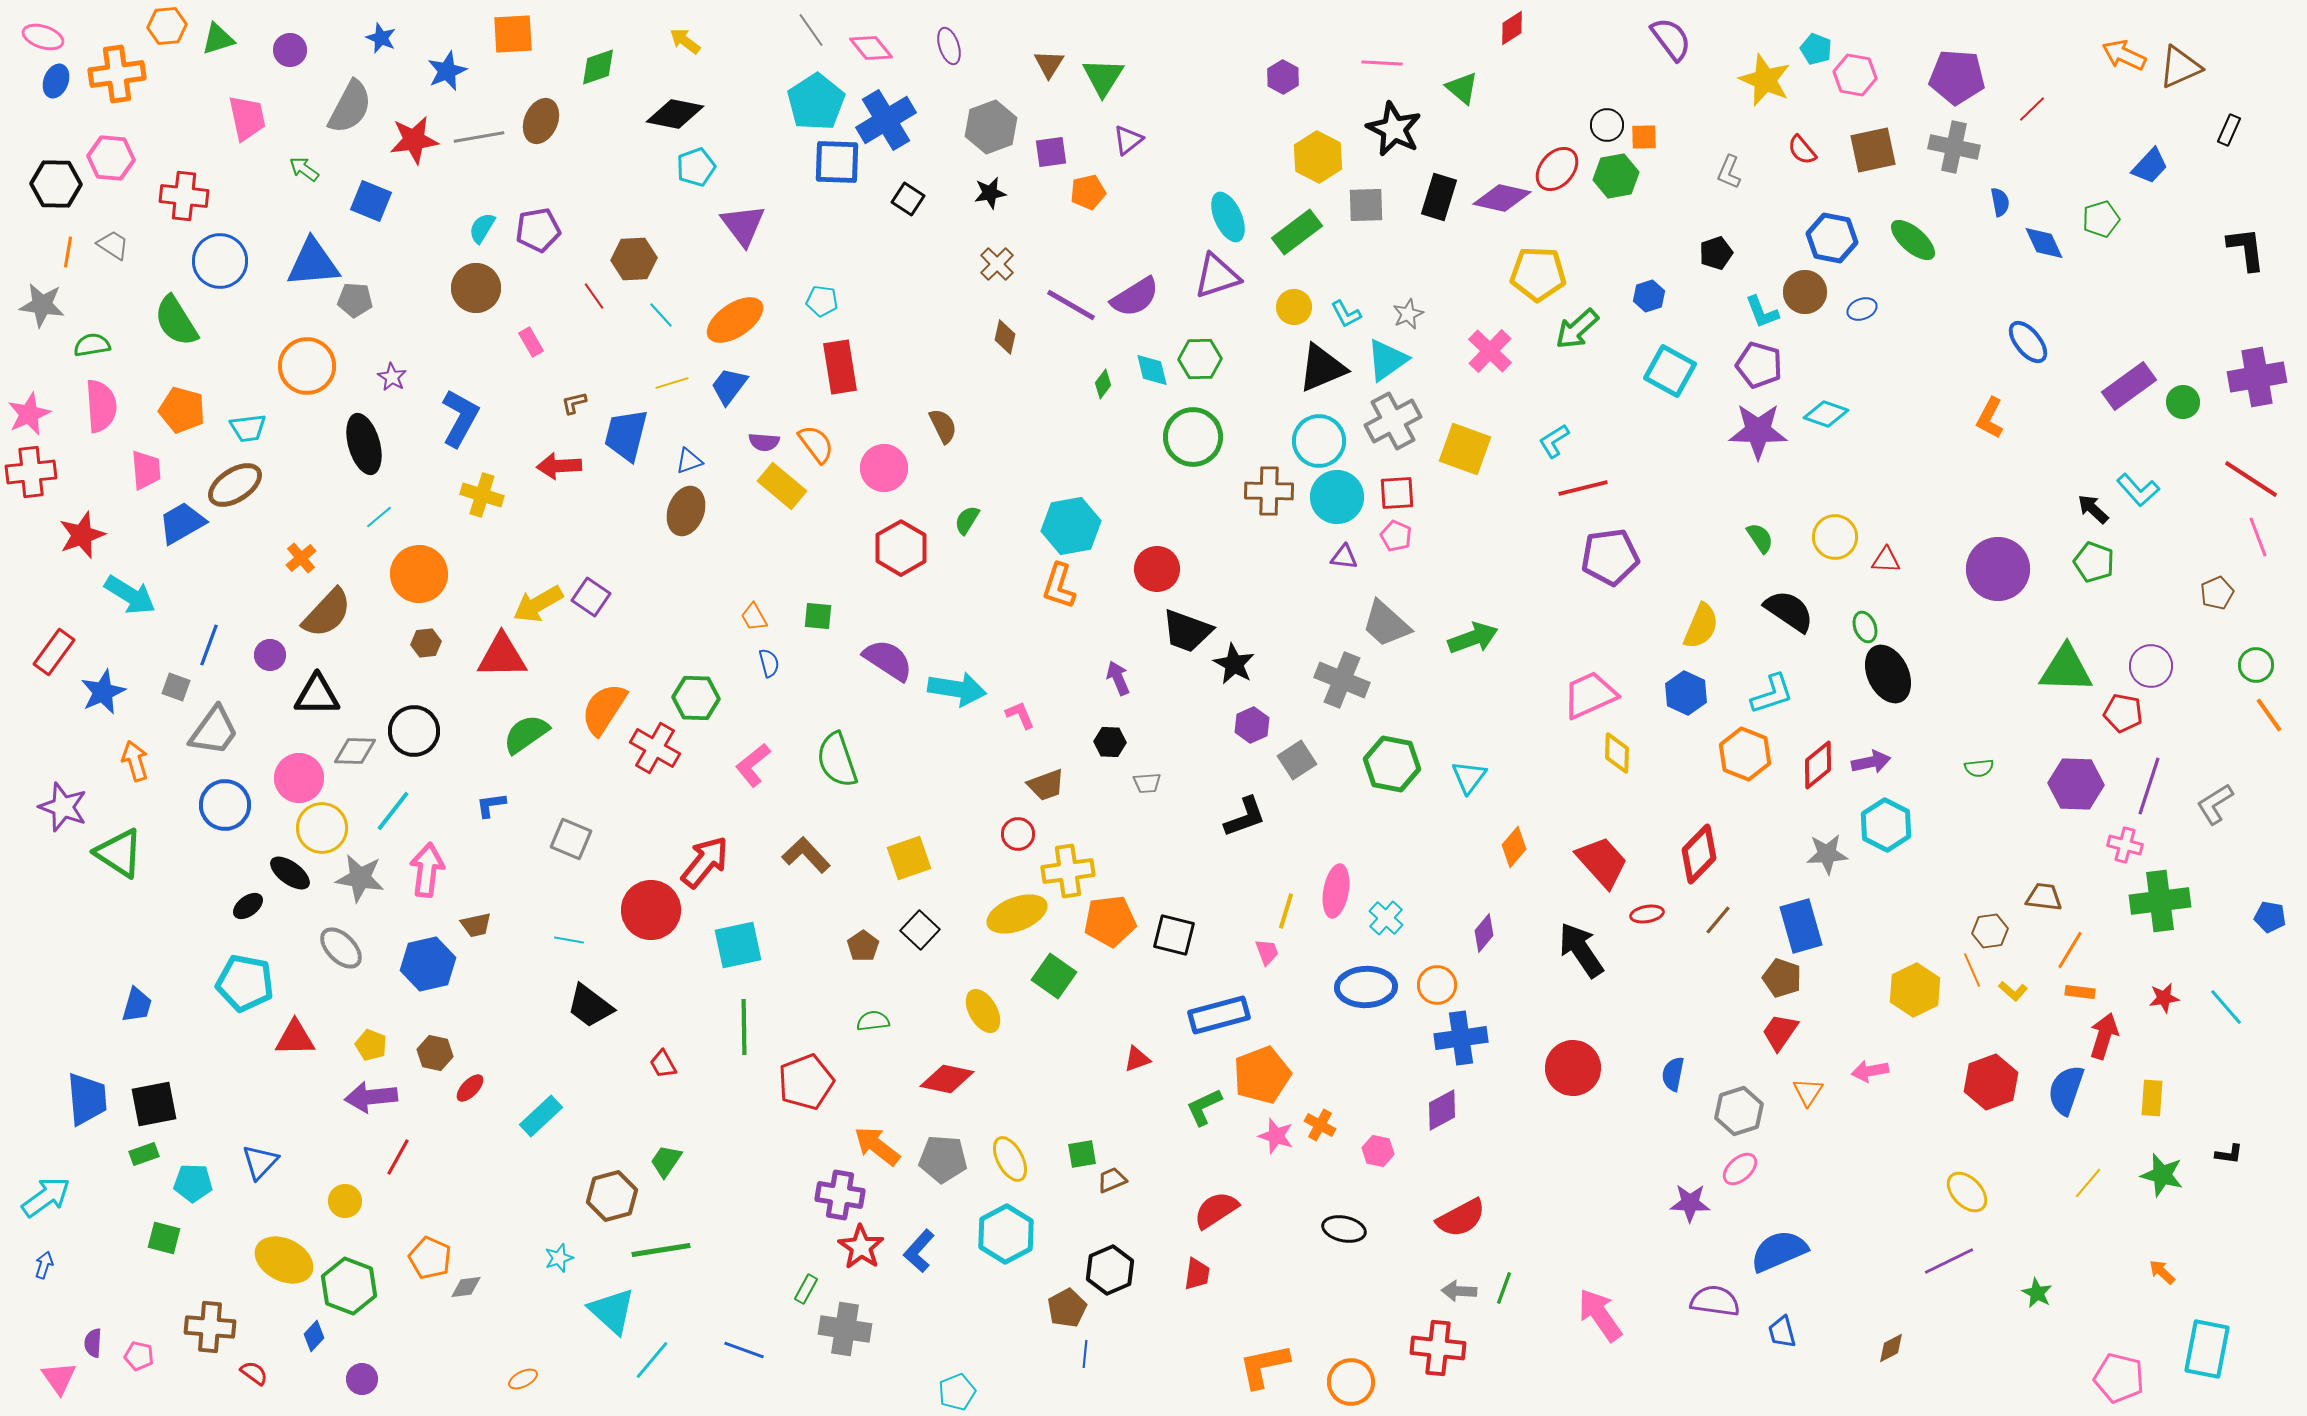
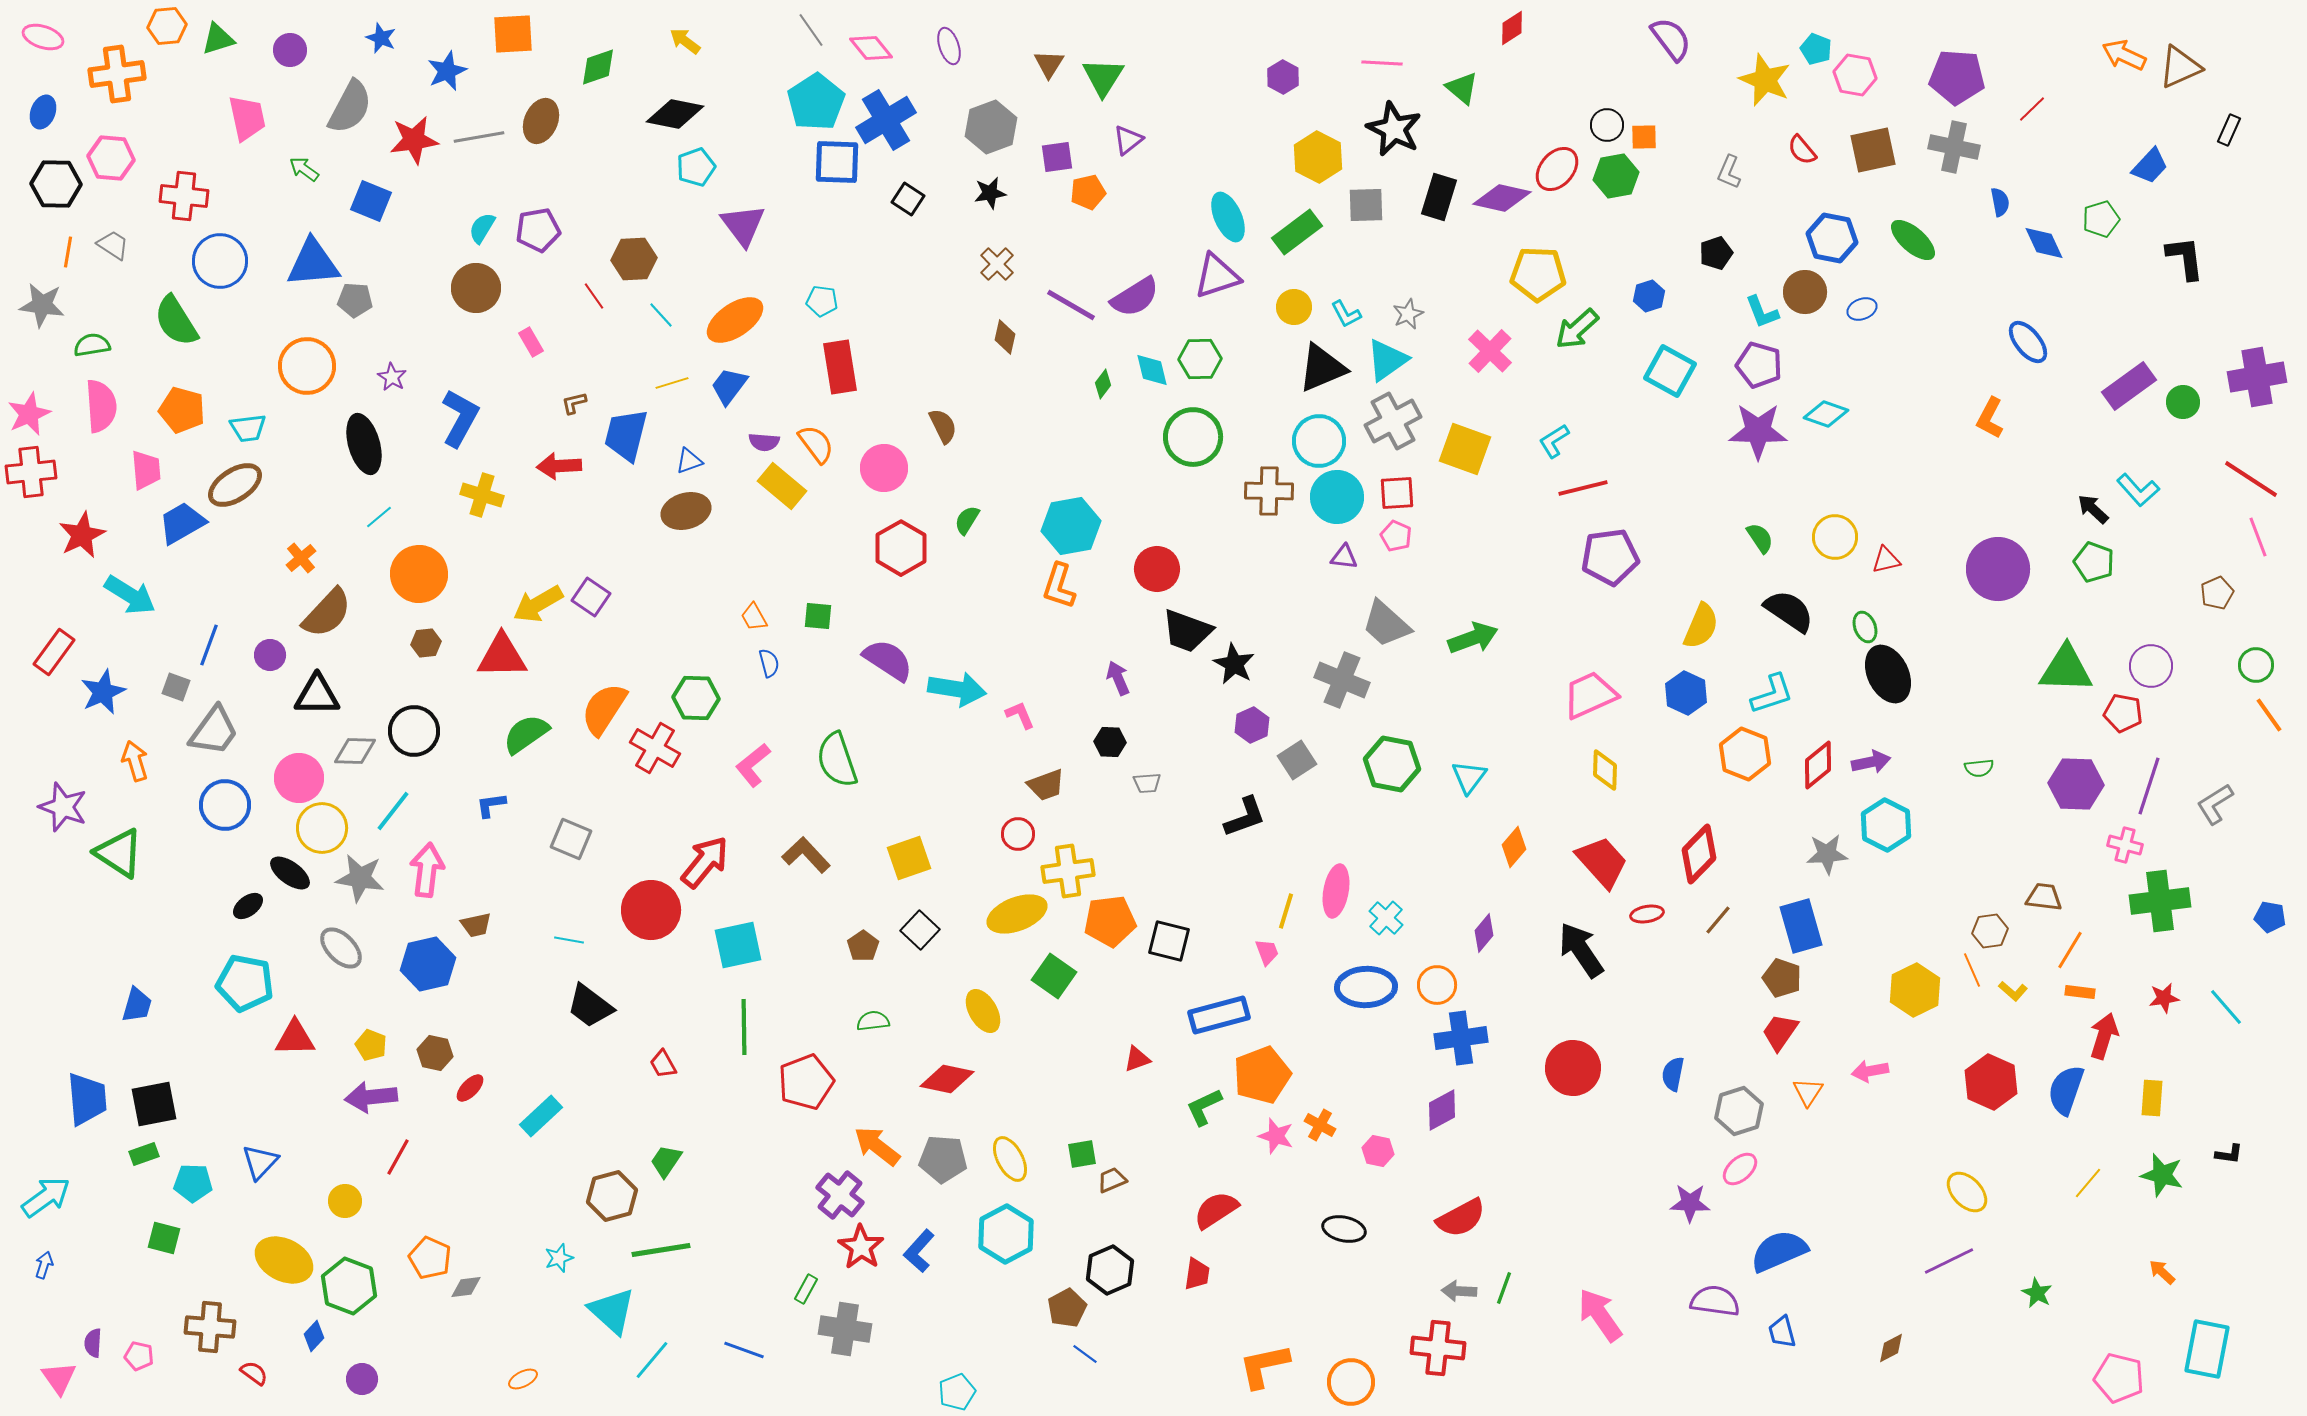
blue ellipse at (56, 81): moved 13 px left, 31 px down
purple square at (1051, 152): moved 6 px right, 5 px down
black L-shape at (2246, 249): moved 61 px left, 9 px down
brown ellipse at (686, 511): rotated 54 degrees clockwise
red star at (82, 535): rotated 6 degrees counterclockwise
red triangle at (1886, 560): rotated 16 degrees counterclockwise
yellow diamond at (1617, 753): moved 12 px left, 17 px down
black square at (1174, 935): moved 5 px left, 6 px down
red hexagon at (1991, 1082): rotated 16 degrees counterclockwise
purple cross at (840, 1195): rotated 30 degrees clockwise
blue line at (1085, 1354): rotated 60 degrees counterclockwise
